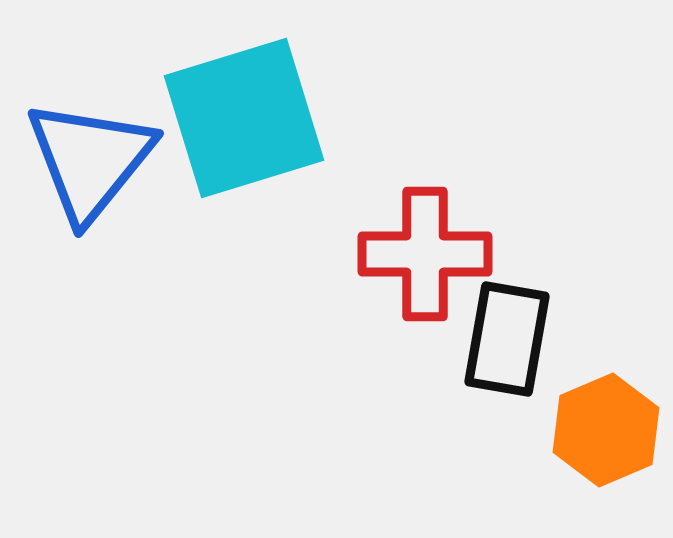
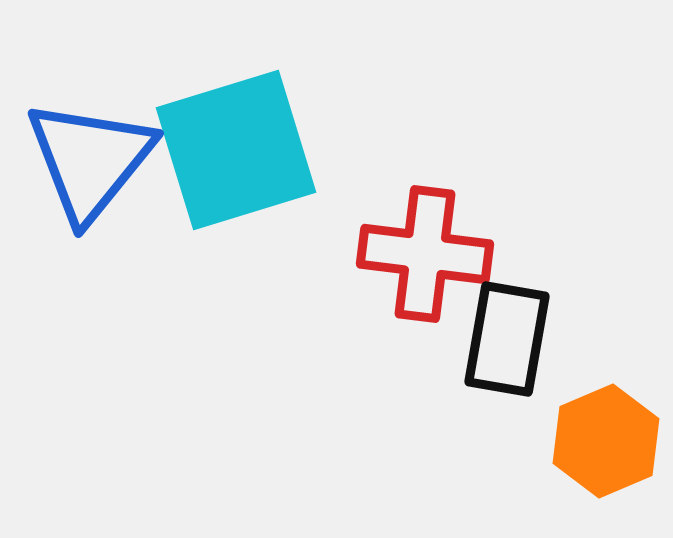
cyan square: moved 8 px left, 32 px down
red cross: rotated 7 degrees clockwise
orange hexagon: moved 11 px down
